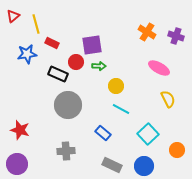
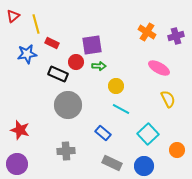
purple cross: rotated 35 degrees counterclockwise
gray rectangle: moved 2 px up
